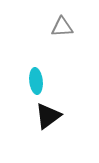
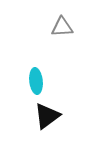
black triangle: moved 1 px left
